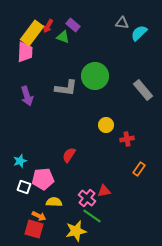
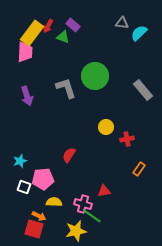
gray L-shape: rotated 115 degrees counterclockwise
yellow circle: moved 2 px down
pink cross: moved 4 px left, 6 px down; rotated 24 degrees counterclockwise
